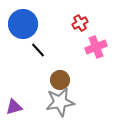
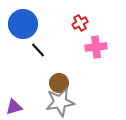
pink cross: rotated 15 degrees clockwise
brown circle: moved 1 px left, 3 px down
